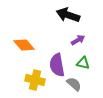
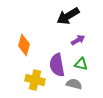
black arrow: moved 1 px down; rotated 50 degrees counterclockwise
orange diamond: rotated 55 degrees clockwise
green triangle: moved 2 px left, 1 px down
gray semicircle: rotated 28 degrees counterclockwise
